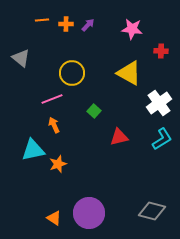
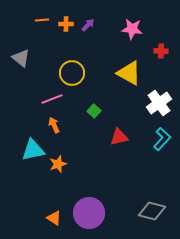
cyan L-shape: rotated 15 degrees counterclockwise
